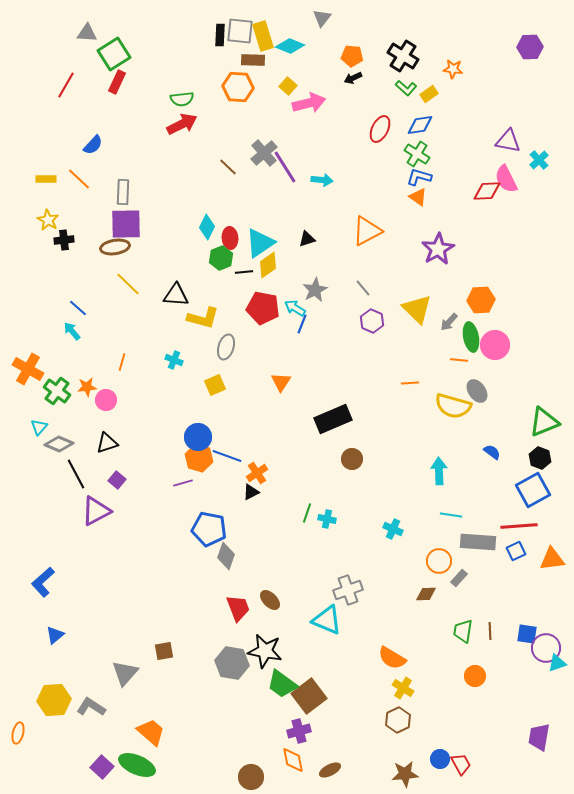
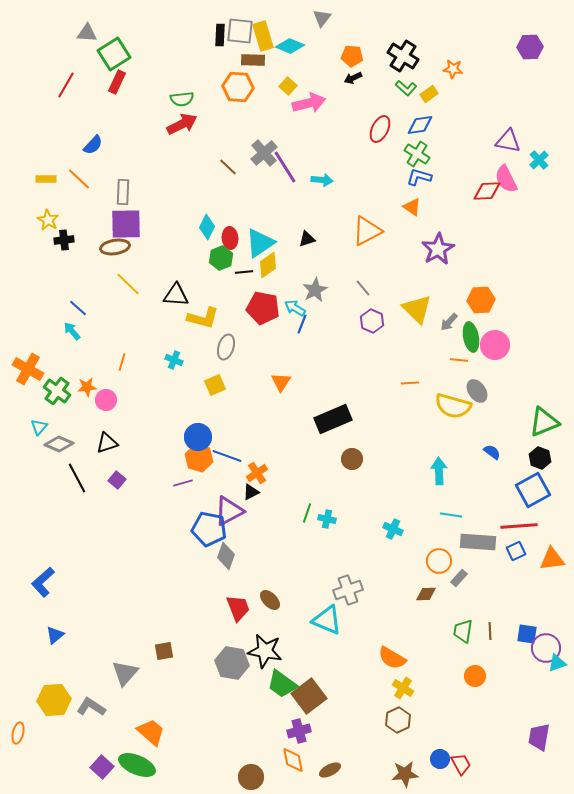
orange triangle at (418, 197): moved 6 px left, 10 px down
black line at (76, 474): moved 1 px right, 4 px down
purple triangle at (96, 511): moved 133 px right
